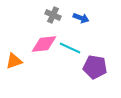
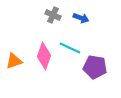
pink diamond: moved 12 px down; rotated 64 degrees counterclockwise
